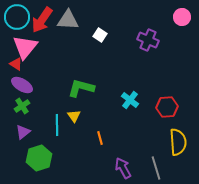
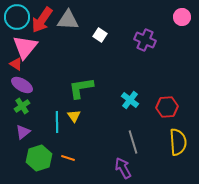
purple cross: moved 3 px left
green L-shape: rotated 24 degrees counterclockwise
cyan line: moved 3 px up
orange line: moved 32 px left, 20 px down; rotated 56 degrees counterclockwise
gray line: moved 23 px left, 26 px up
